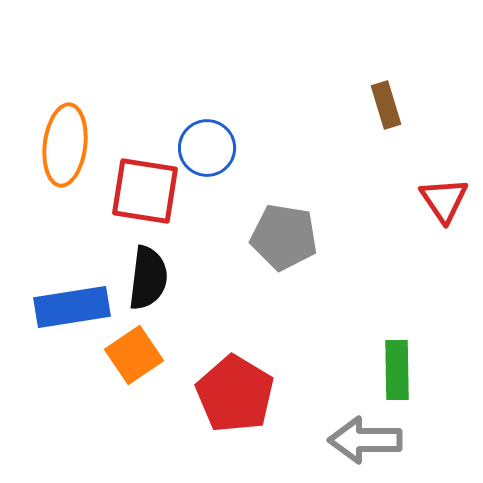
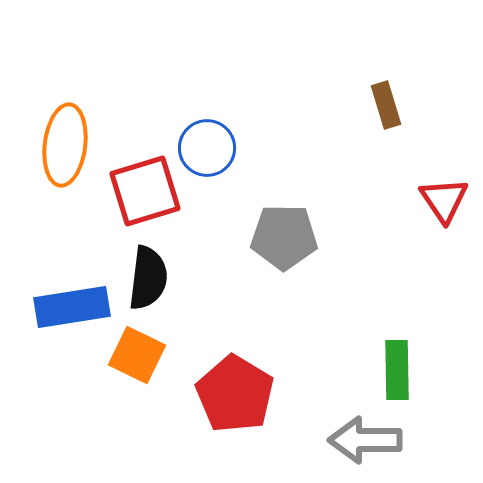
red square: rotated 26 degrees counterclockwise
gray pentagon: rotated 8 degrees counterclockwise
orange square: moved 3 px right; rotated 30 degrees counterclockwise
